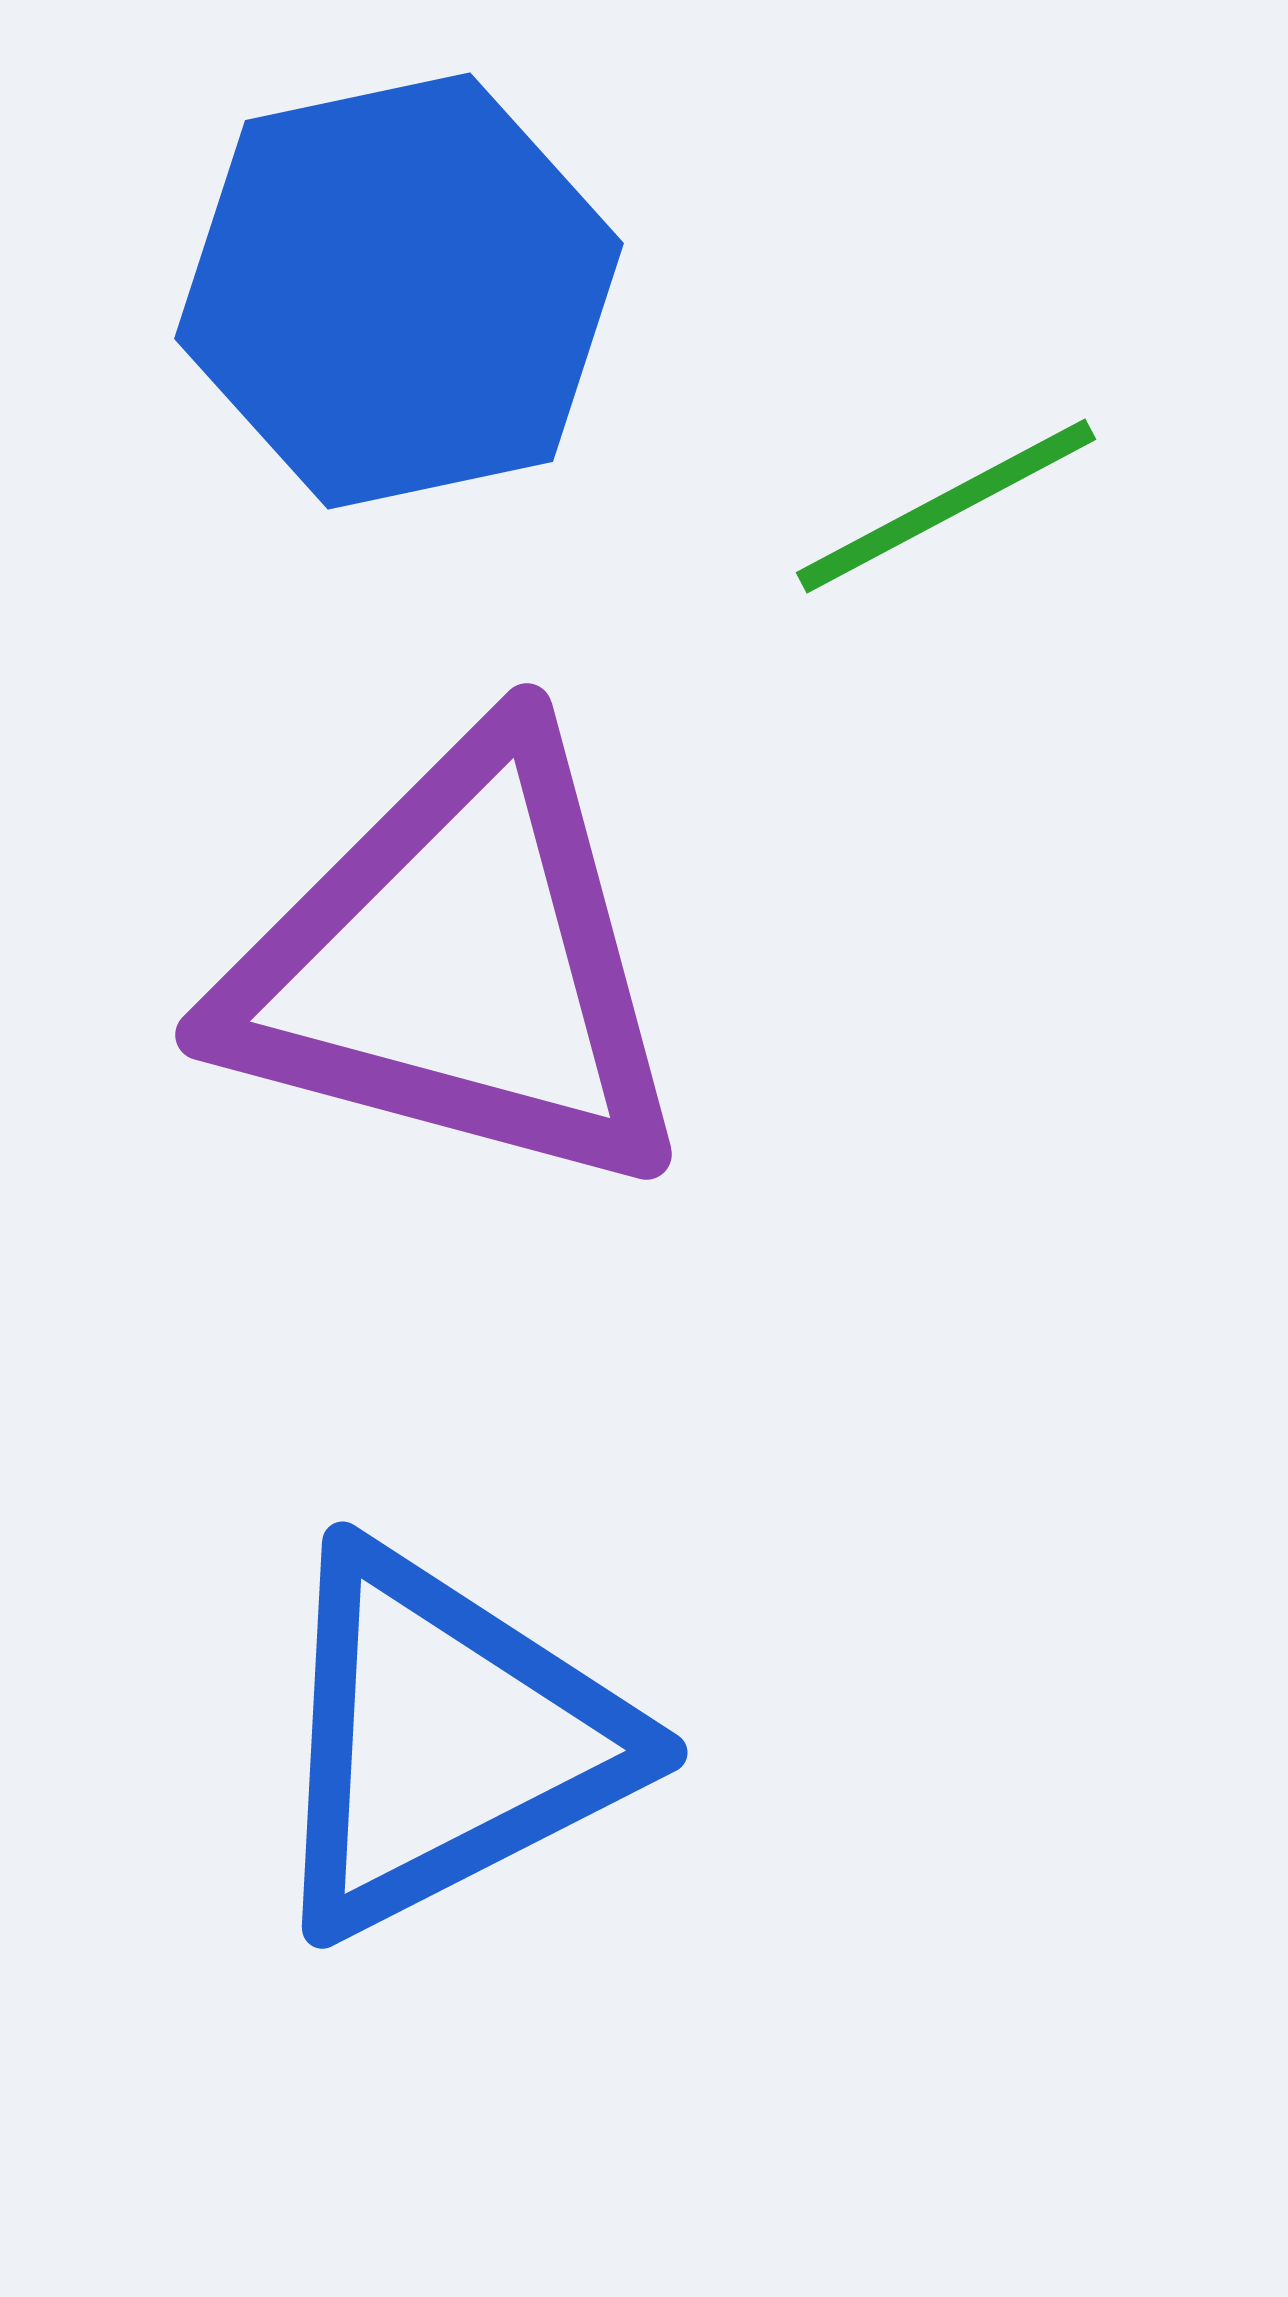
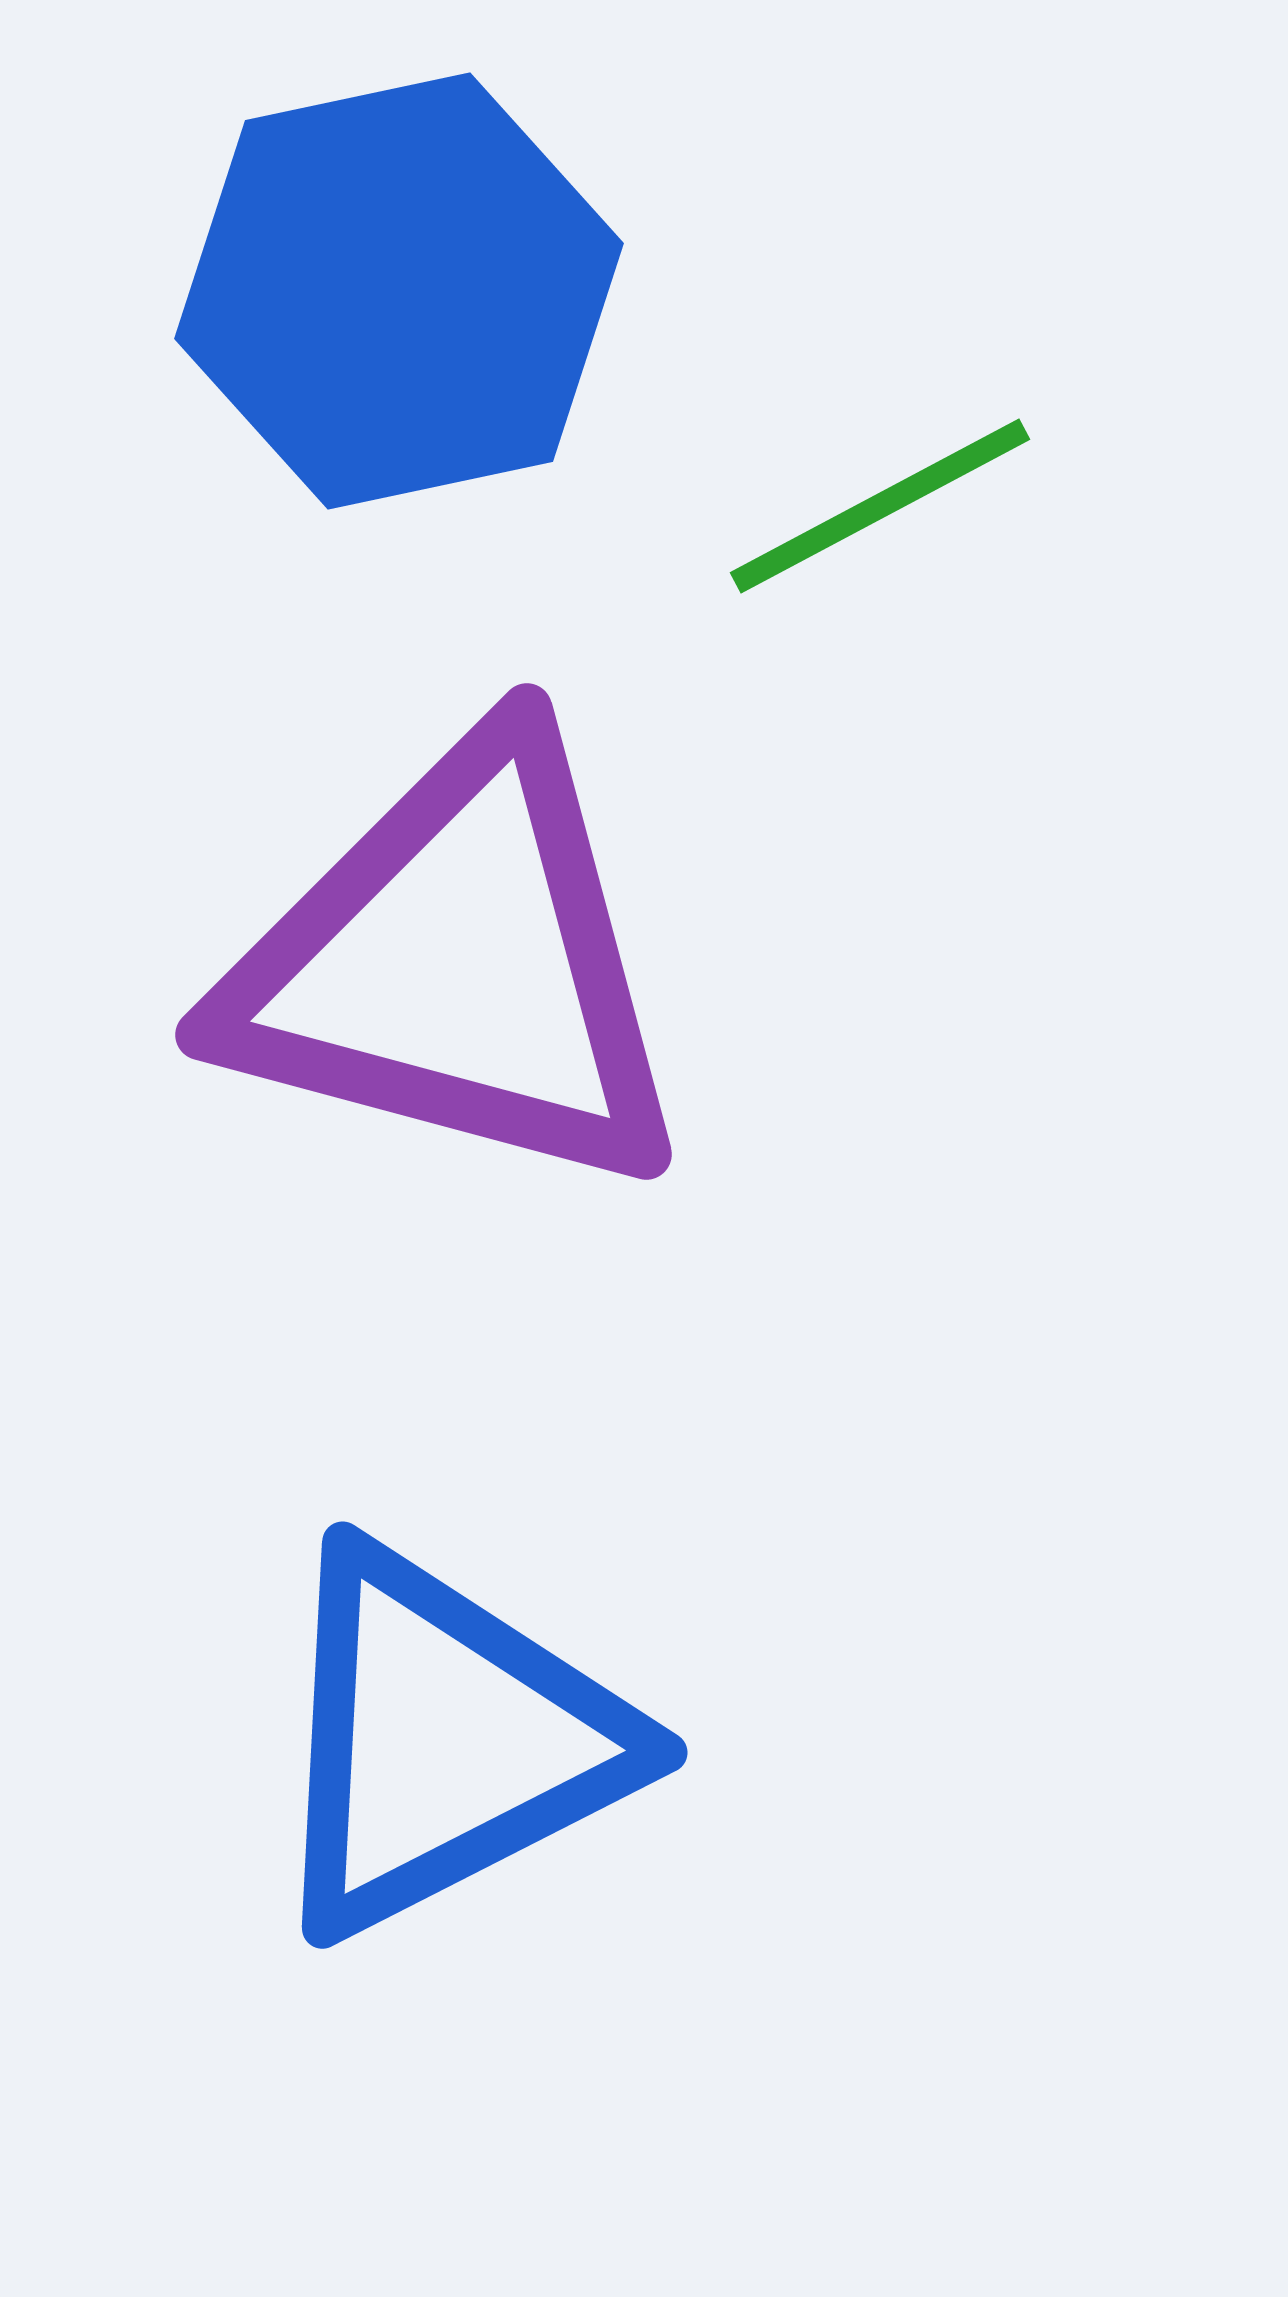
green line: moved 66 px left
